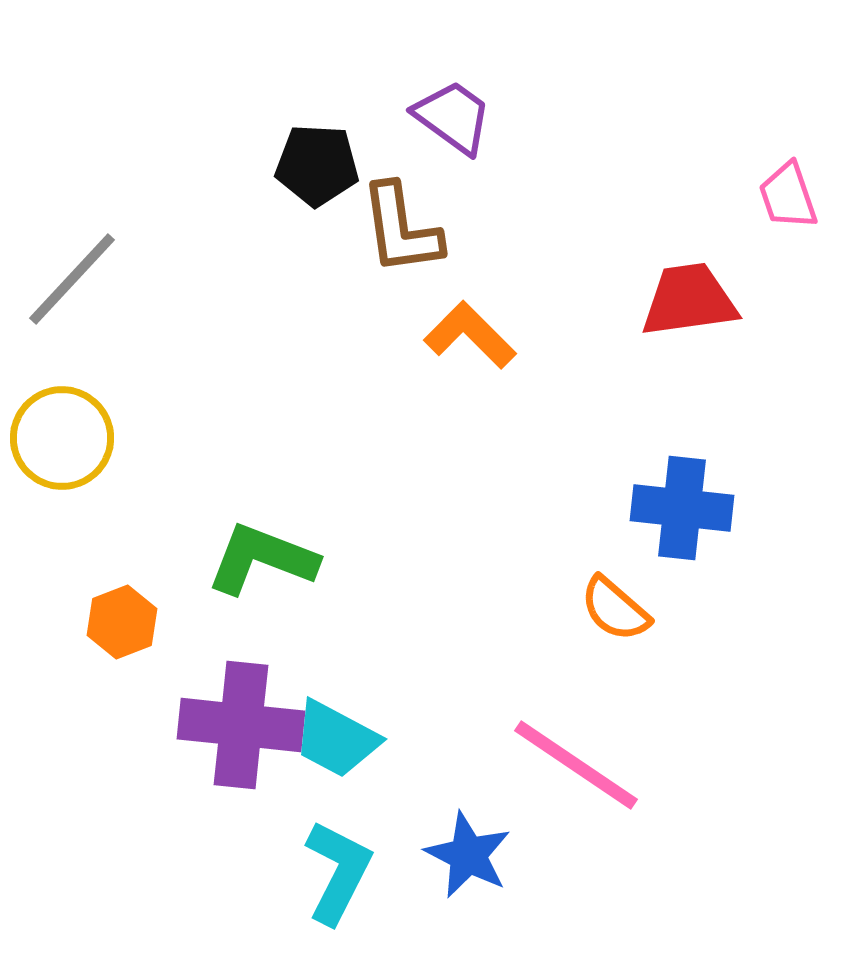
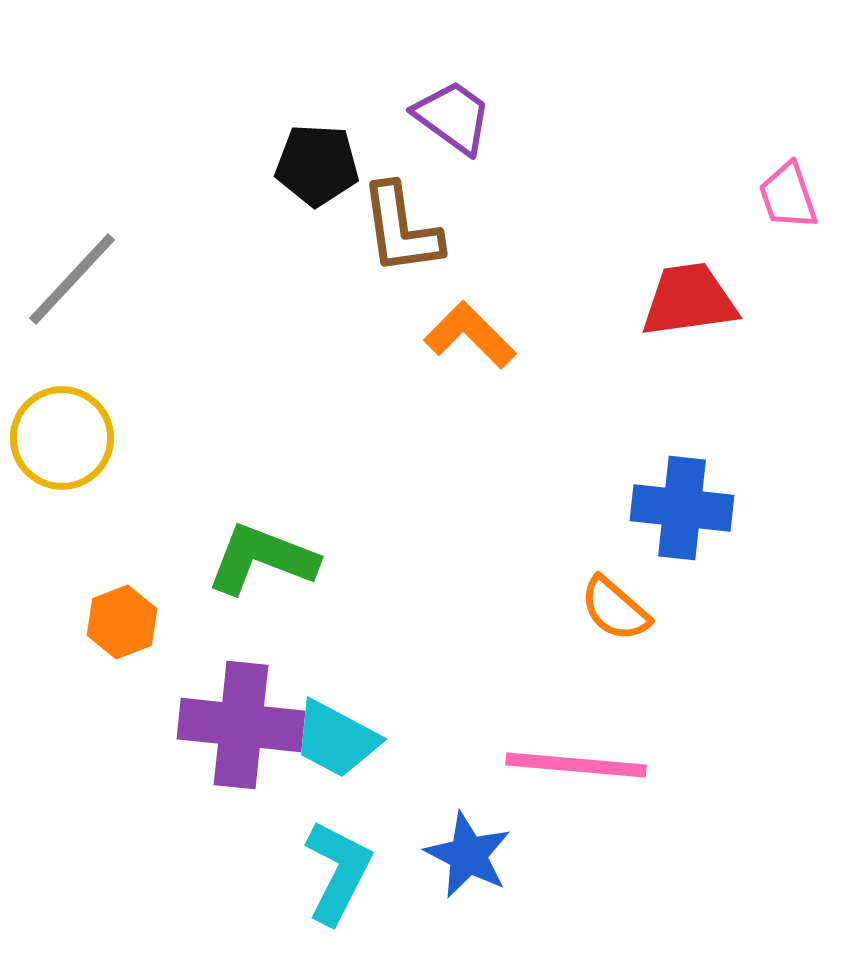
pink line: rotated 29 degrees counterclockwise
